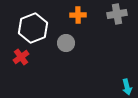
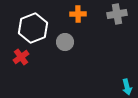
orange cross: moved 1 px up
gray circle: moved 1 px left, 1 px up
